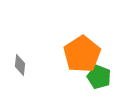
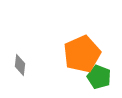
orange pentagon: rotated 9 degrees clockwise
